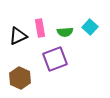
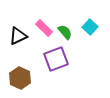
pink rectangle: moved 4 px right; rotated 36 degrees counterclockwise
green semicircle: rotated 126 degrees counterclockwise
purple square: moved 1 px right
